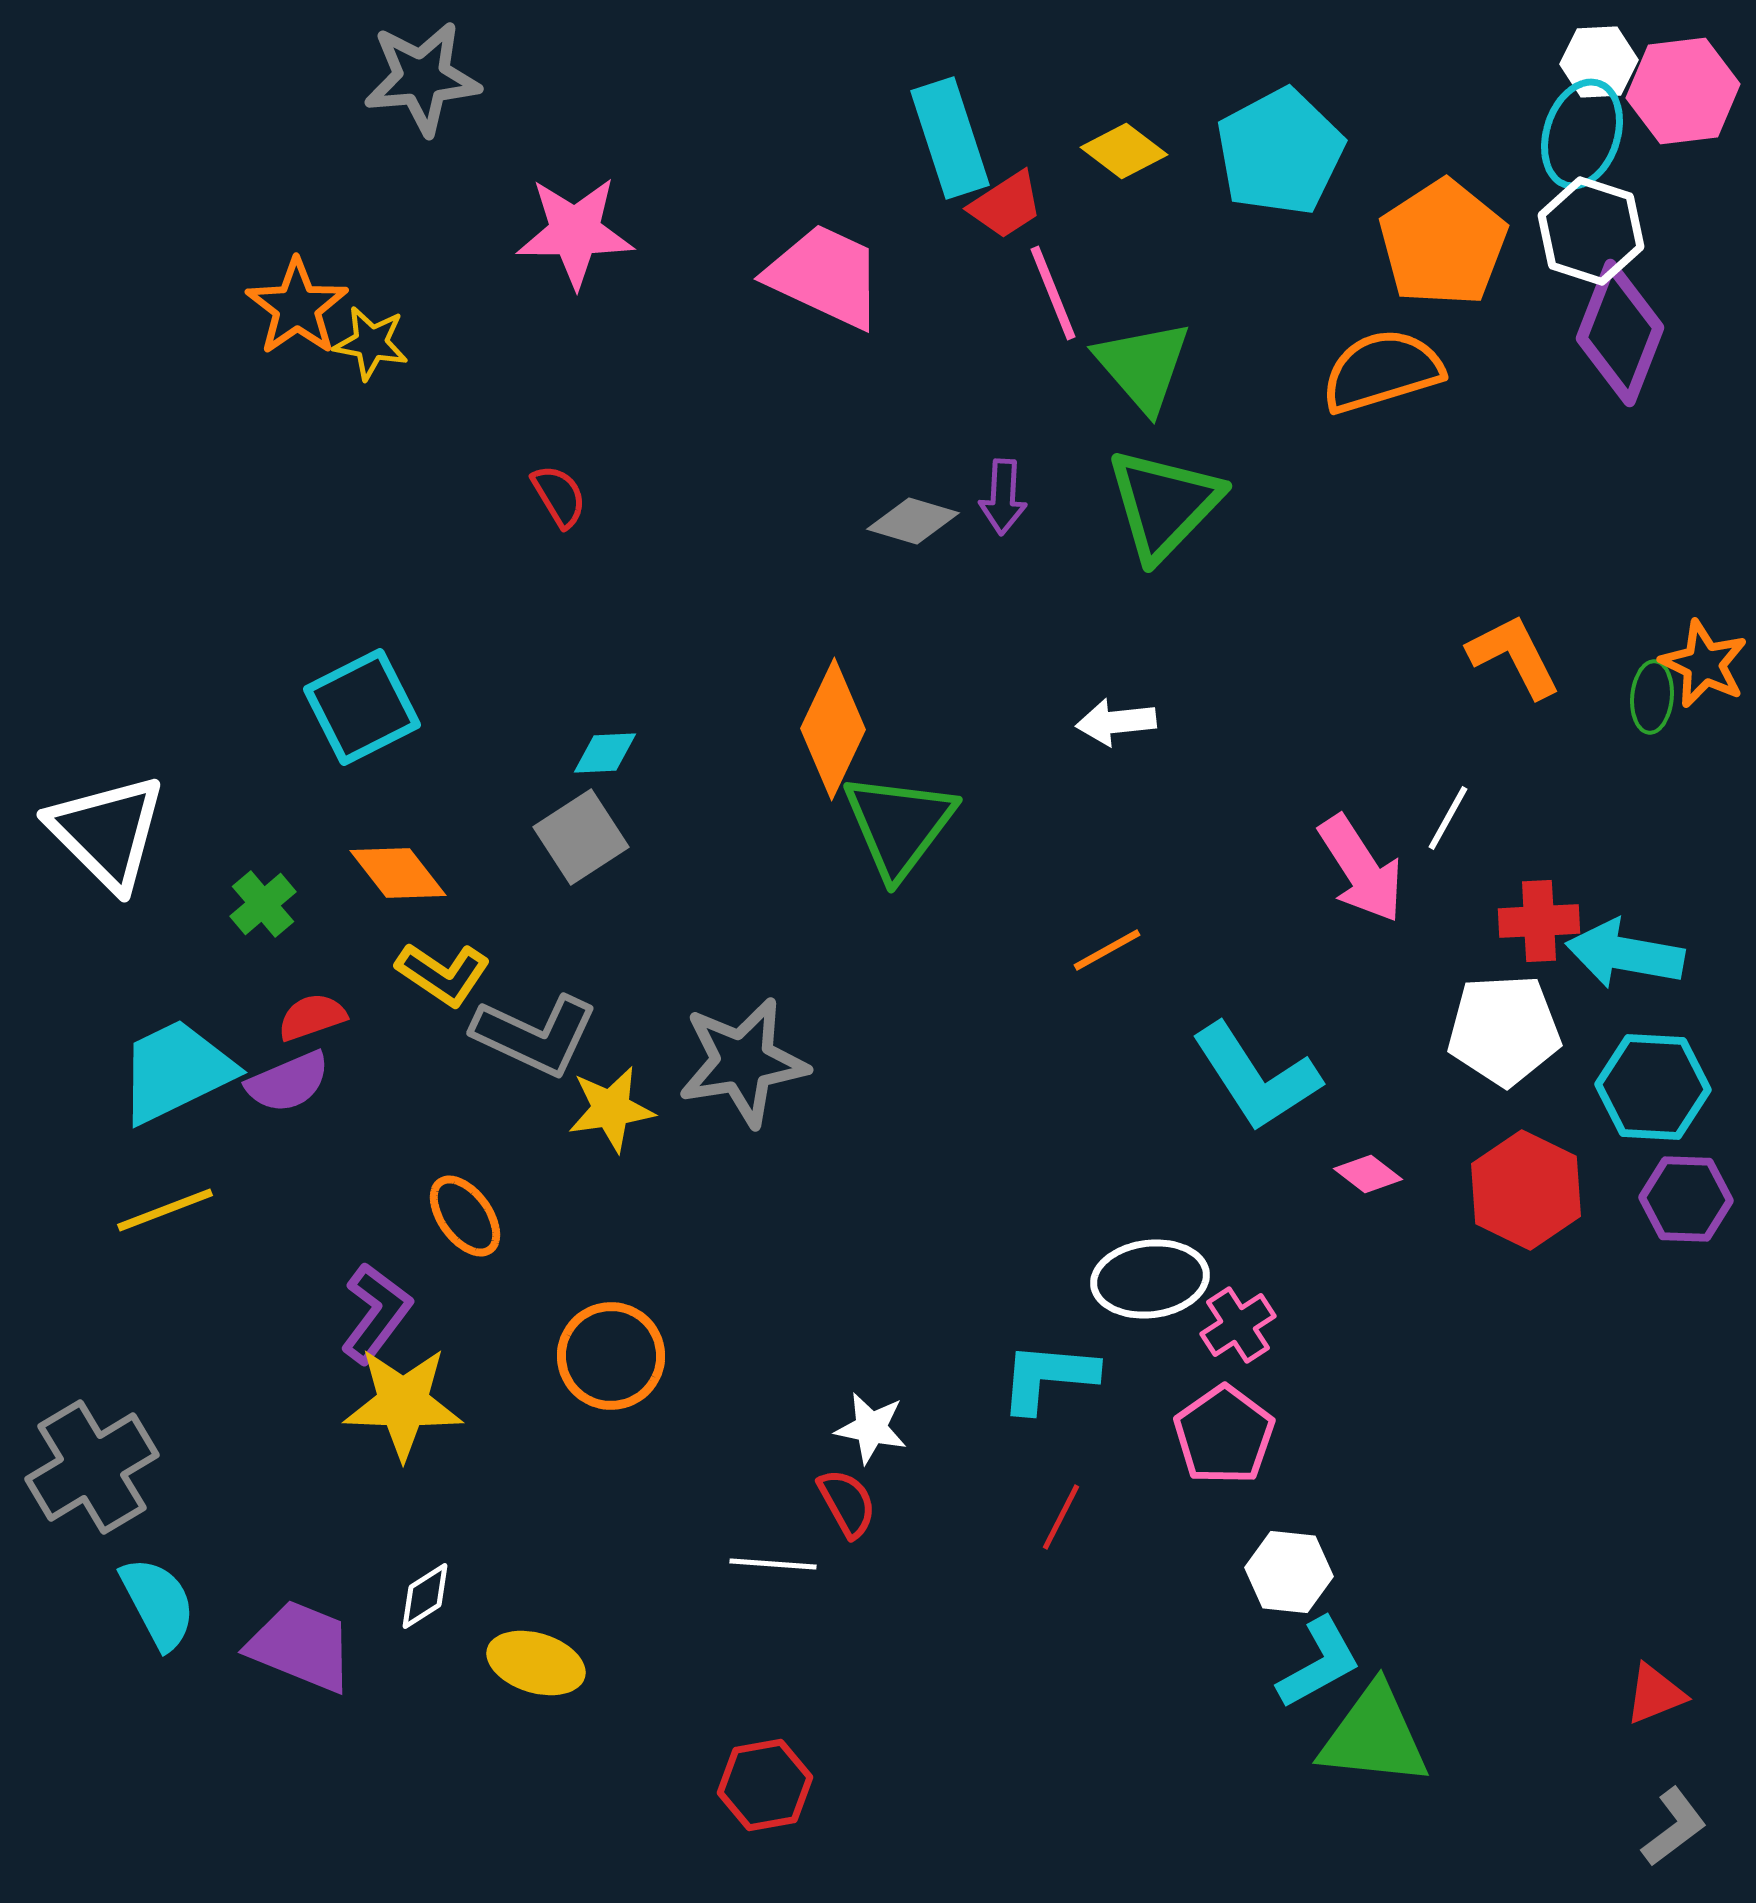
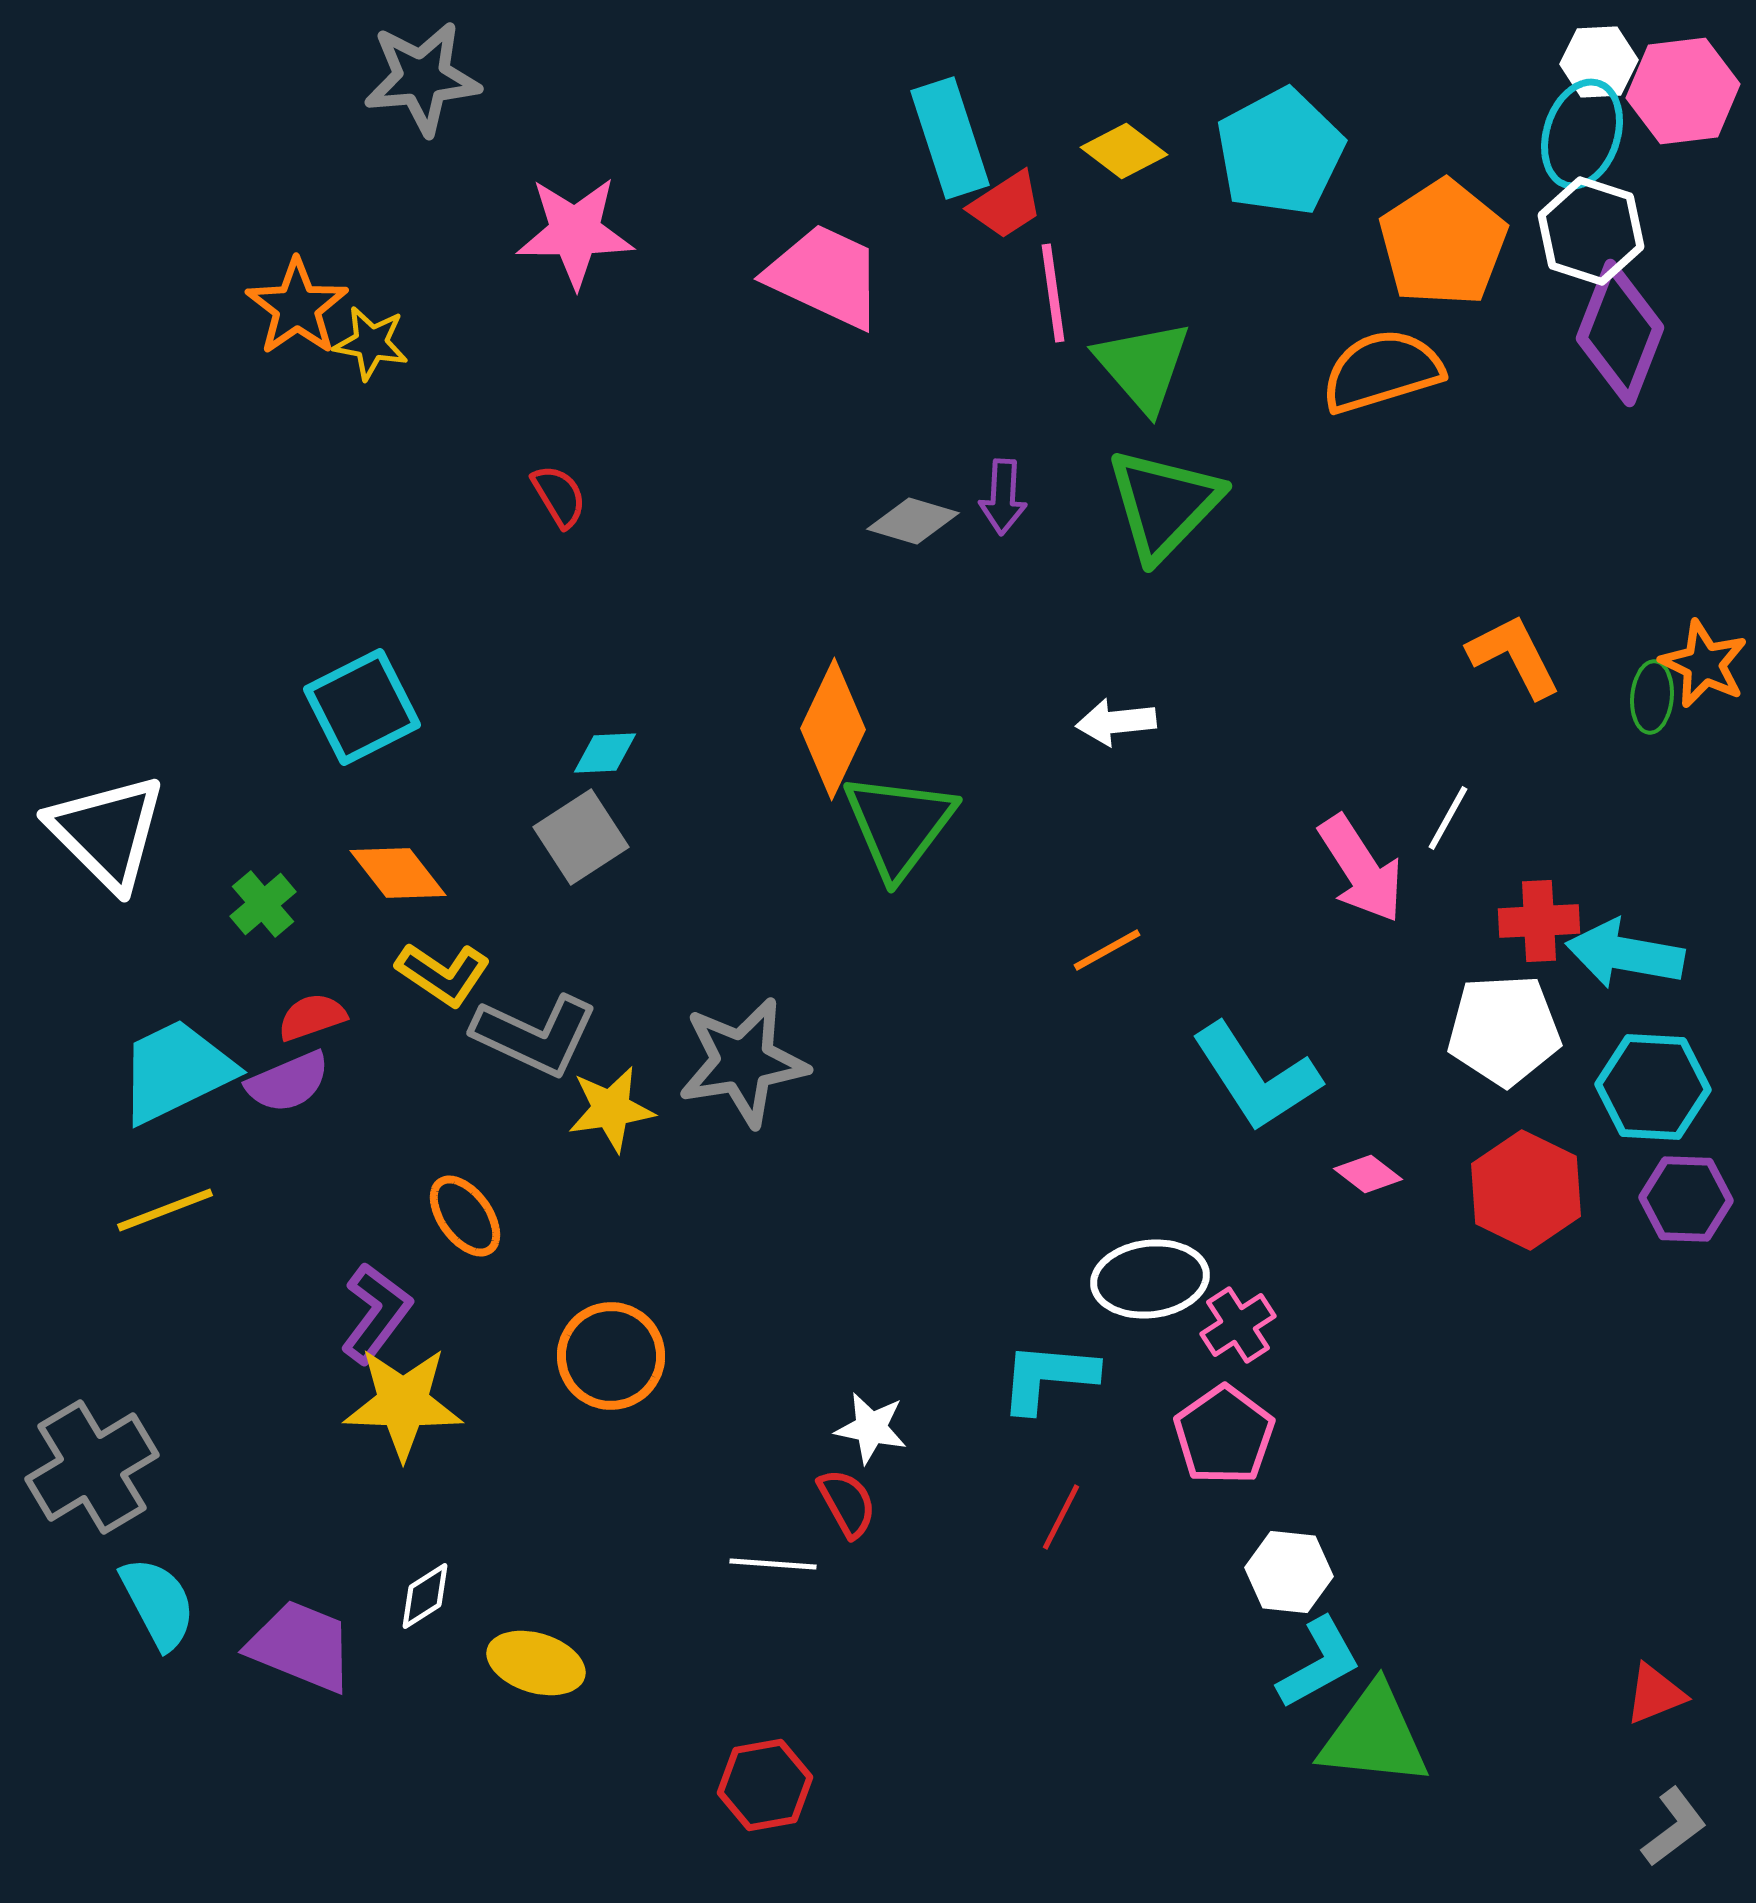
pink line at (1053, 293): rotated 14 degrees clockwise
